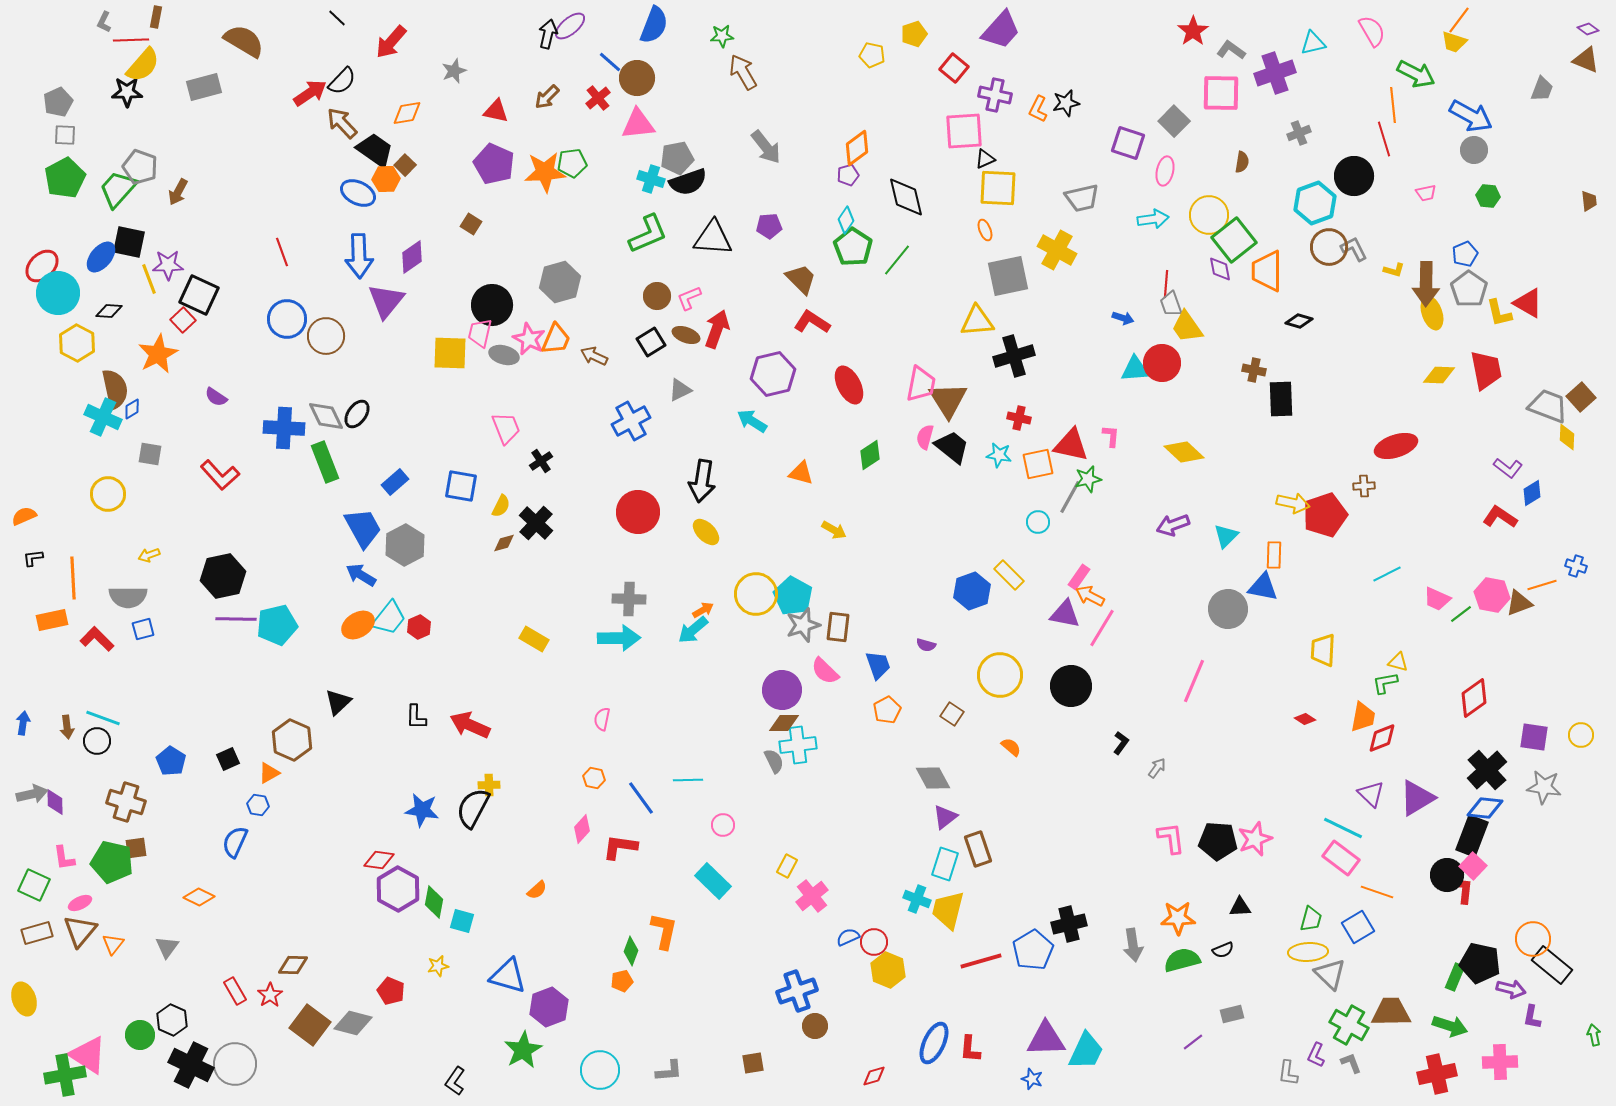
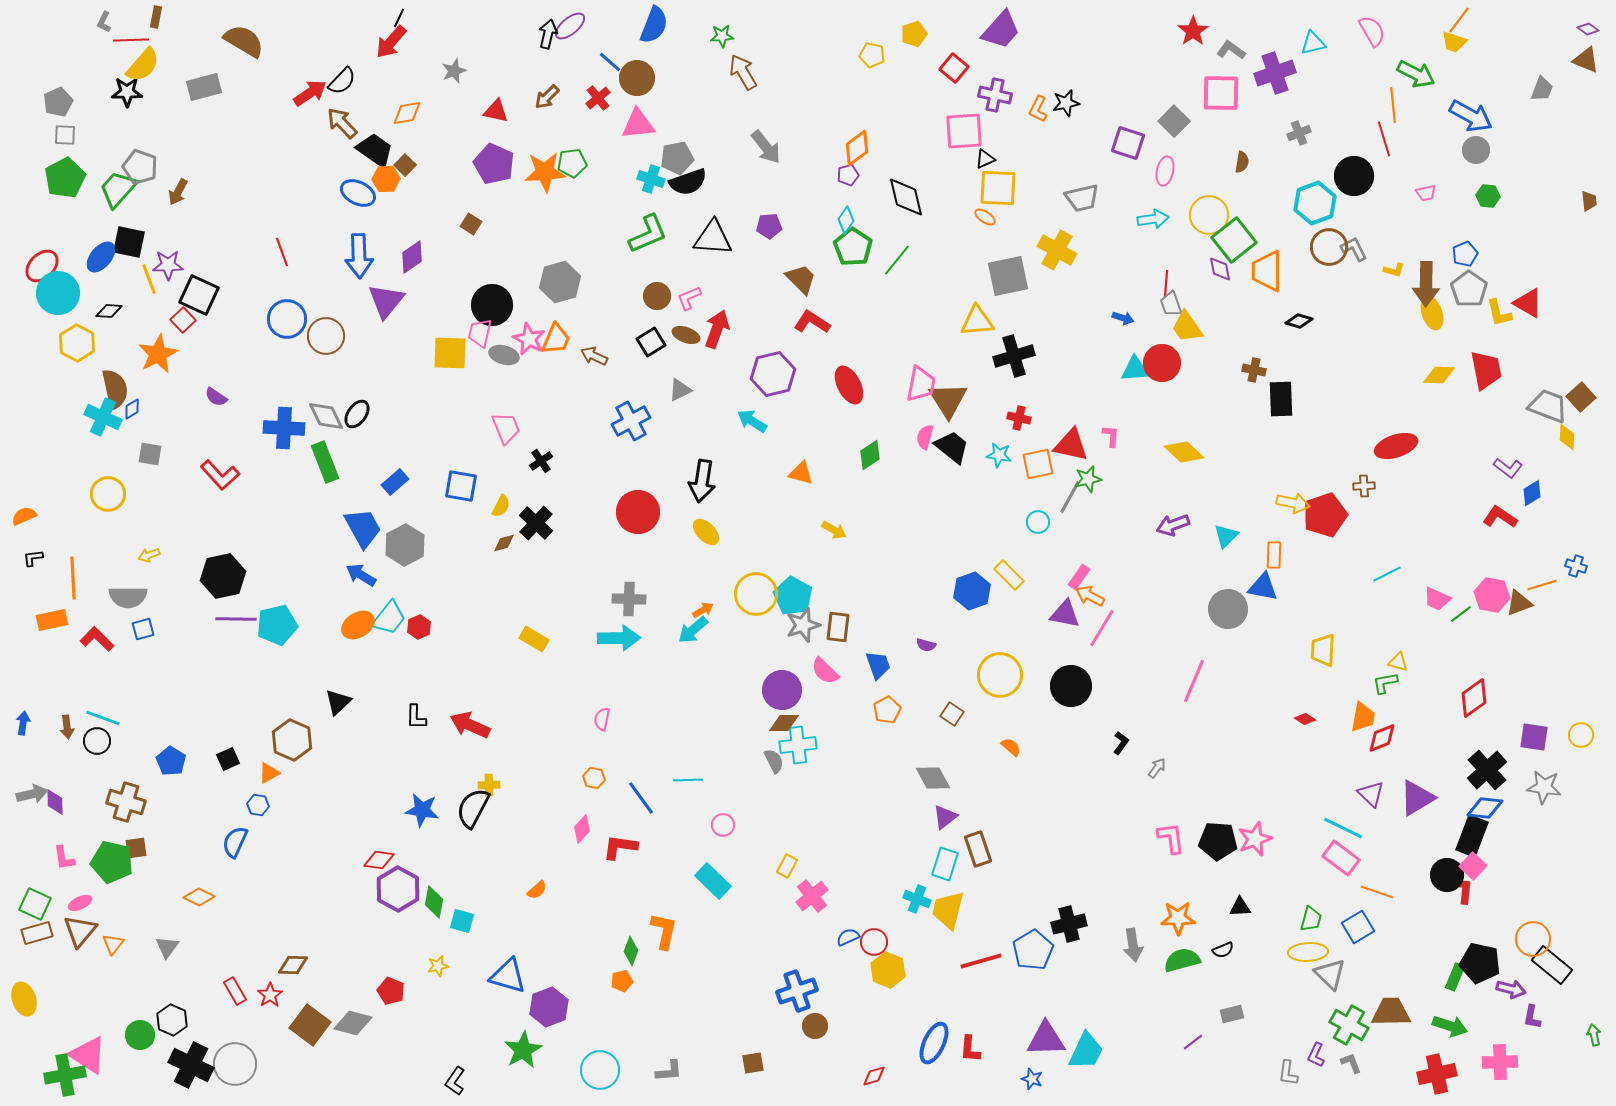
black line at (337, 18): moved 62 px right; rotated 72 degrees clockwise
gray circle at (1474, 150): moved 2 px right
orange ellipse at (985, 230): moved 13 px up; rotated 35 degrees counterclockwise
green square at (34, 885): moved 1 px right, 19 px down
